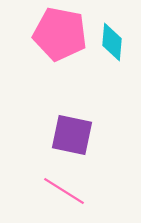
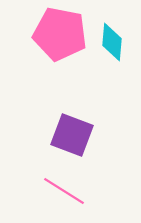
purple square: rotated 9 degrees clockwise
